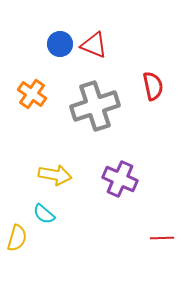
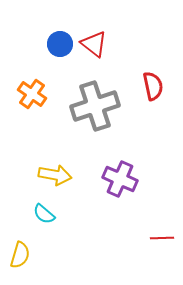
red triangle: moved 1 px up; rotated 16 degrees clockwise
yellow semicircle: moved 3 px right, 17 px down
